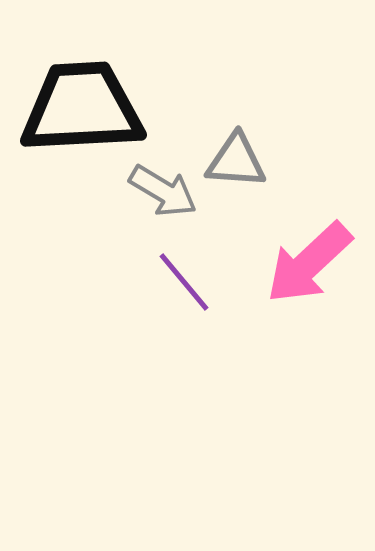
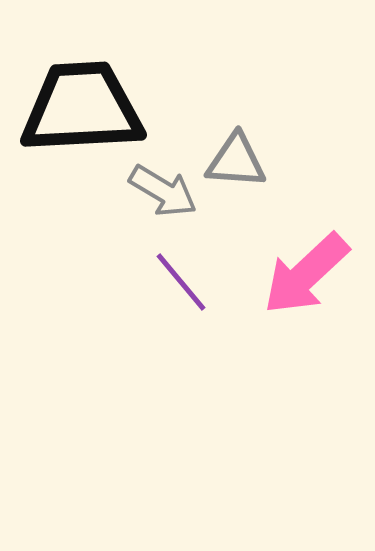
pink arrow: moved 3 px left, 11 px down
purple line: moved 3 px left
